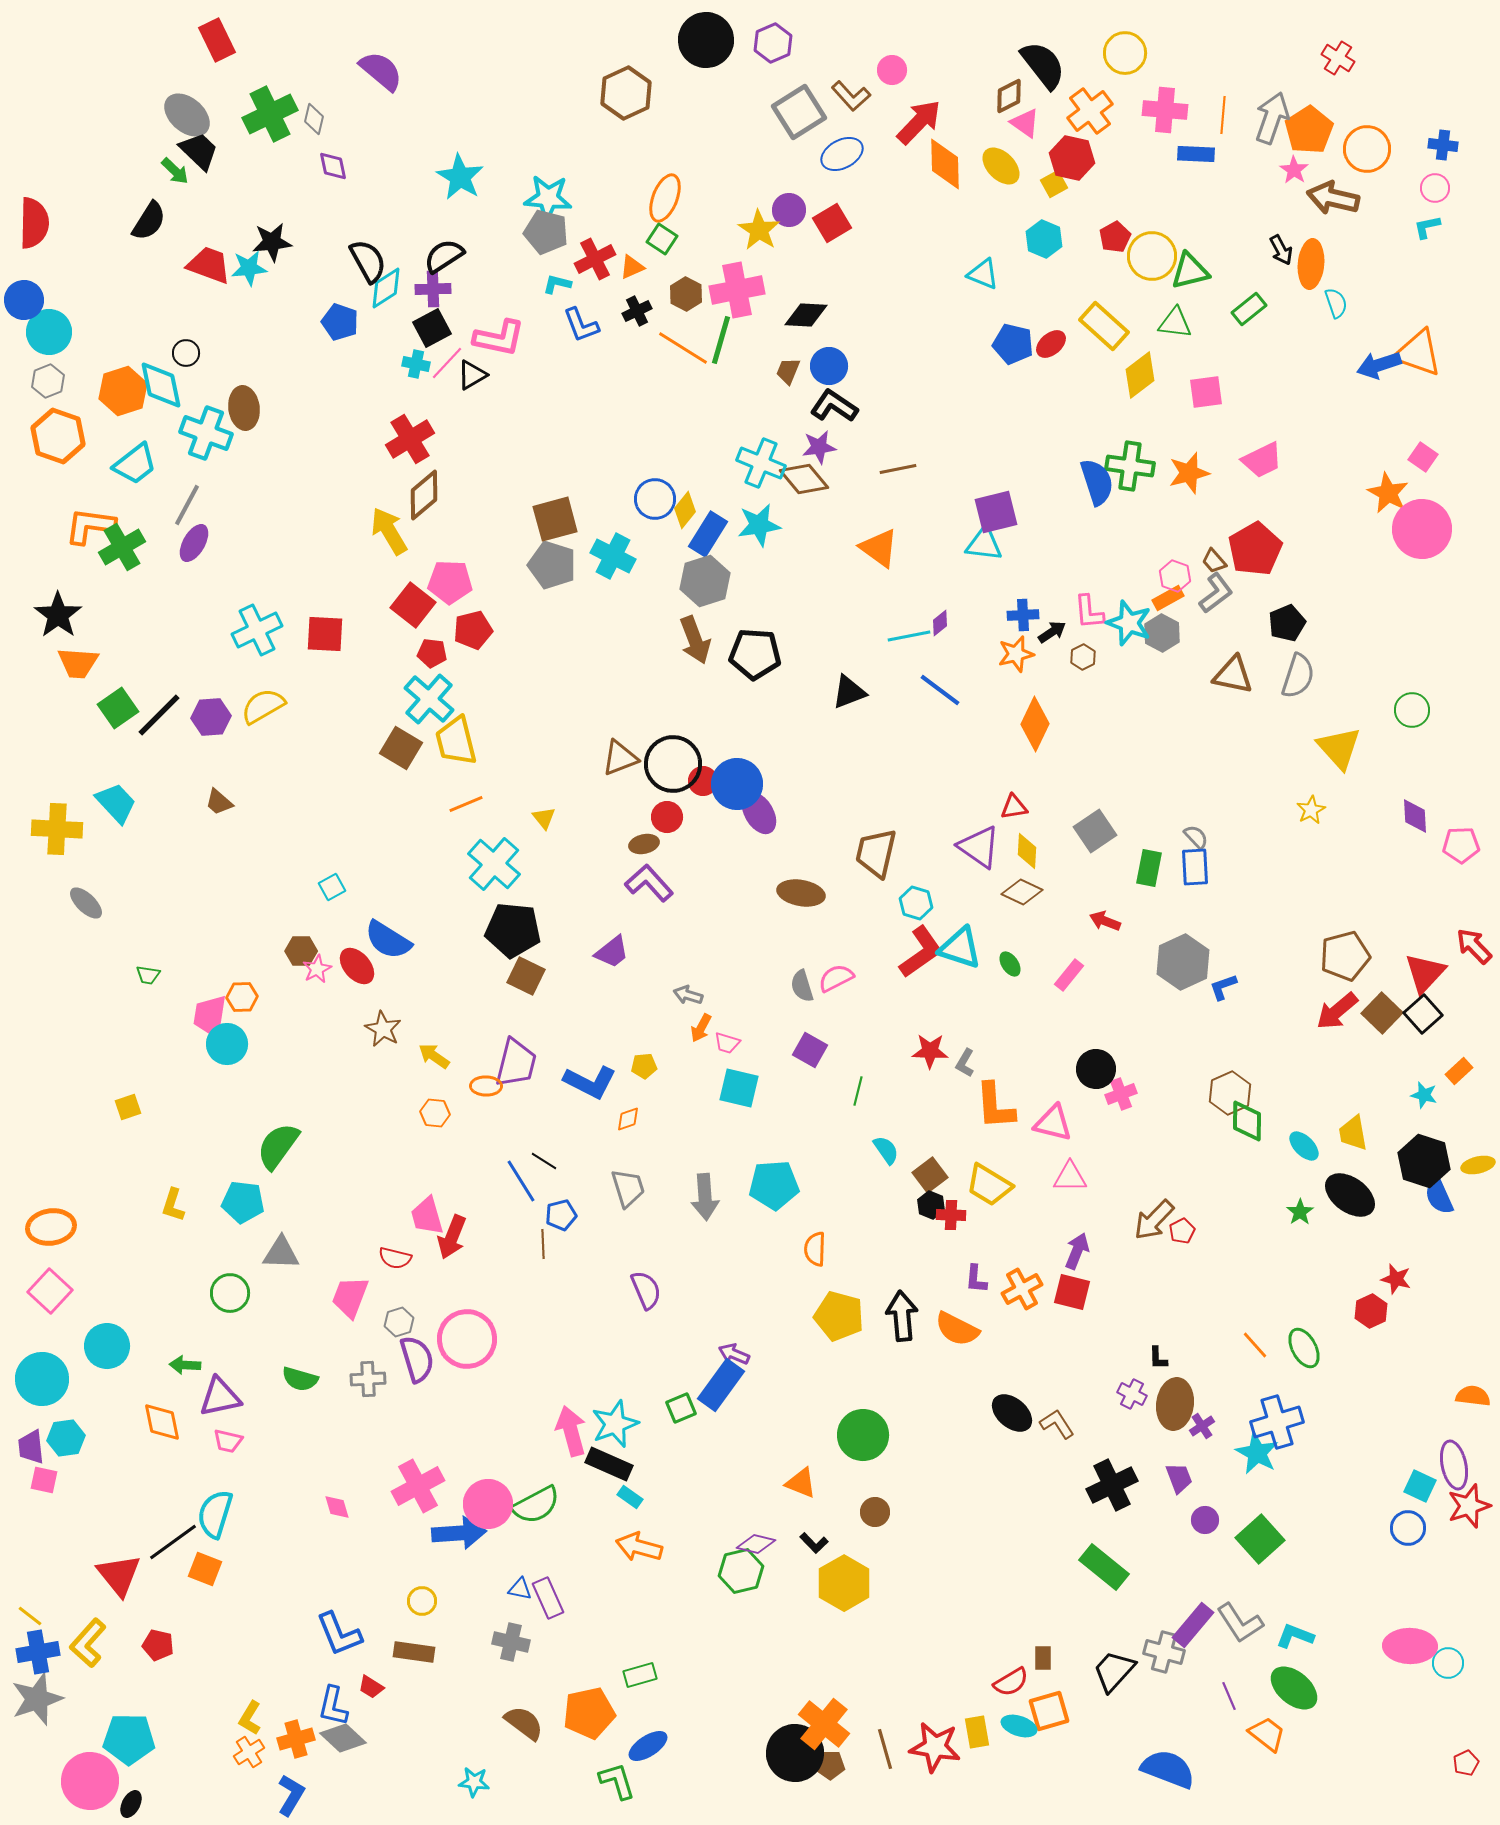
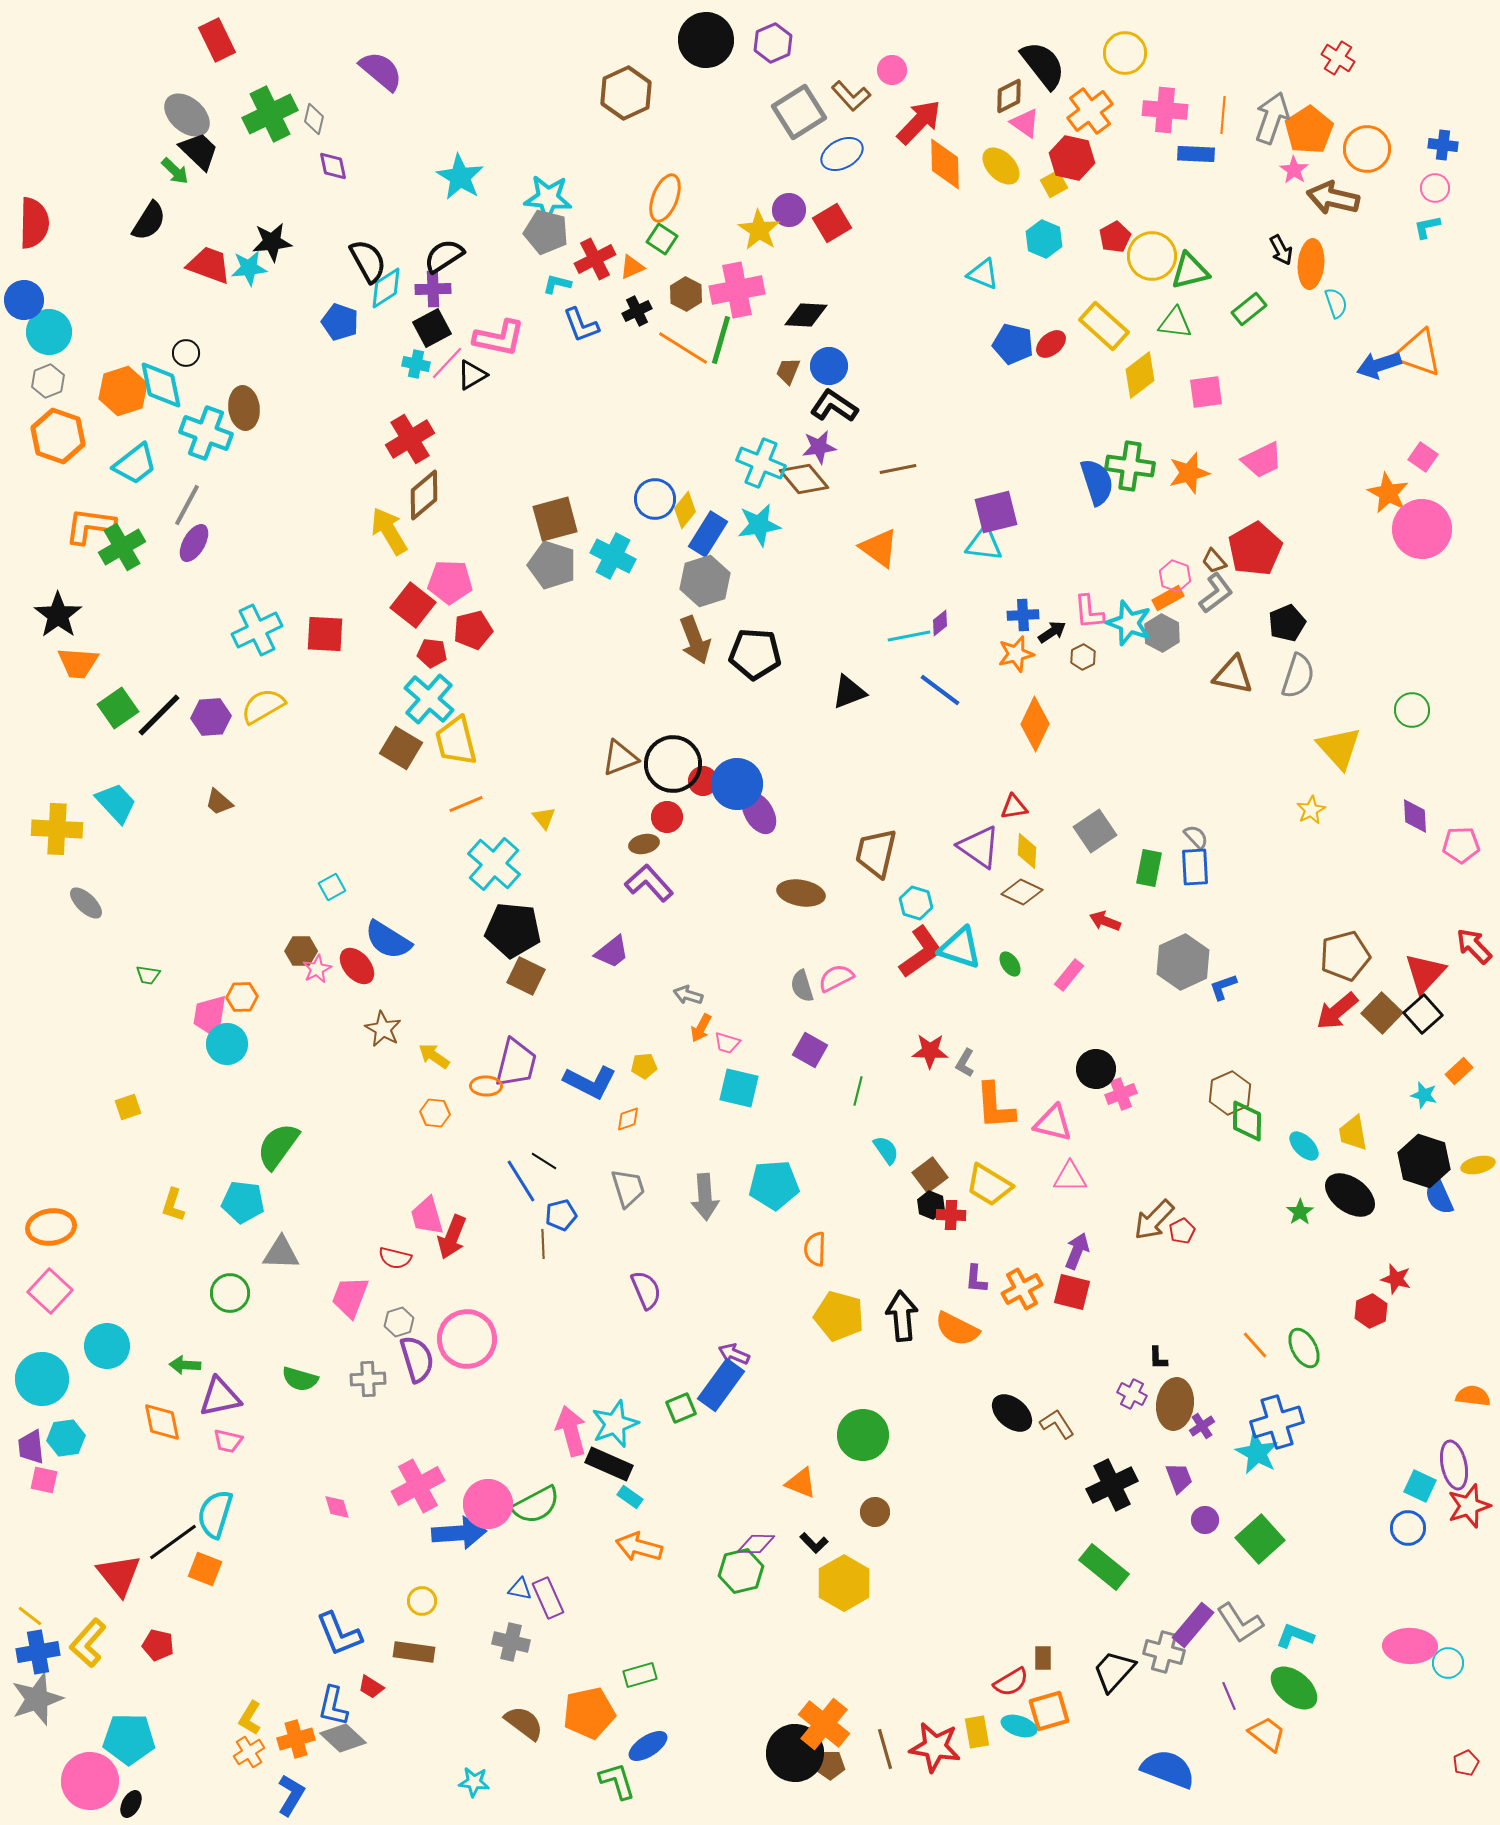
purple diamond at (756, 1544): rotated 12 degrees counterclockwise
